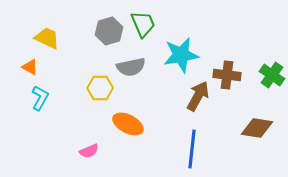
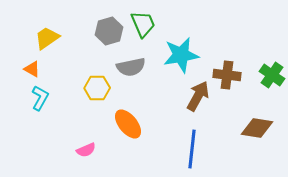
yellow trapezoid: rotated 60 degrees counterclockwise
orange triangle: moved 2 px right, 2 px down
yellow hexagon: moved 3 px left
orange ellipse: rotated 24 degrees clockwise
pink semicircle: moved 3 px left, 1 px up
